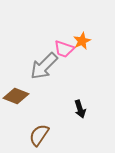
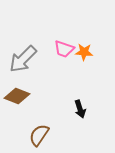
orange star: moved 2 px right, 11 px down; rotated 30 degrees clockwise
gray arrow: moved 21 px left, 7 px up
brown diamond: moved 1 px right
